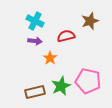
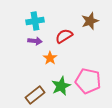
cyan cross: rotated 36 degrees counterclockwise
red semicircle: moved 2 px left; rotated 18 degrees counterclockwise
brown rectangle: moved 3 px down; rotated 24 degrees counterclockwise
